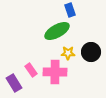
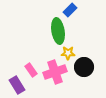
blue rectangle: rotated 64 degrees clockwise
green ellipse: moved 1 px right; rotated 70 degrees counterclockwise
black circle: moved 7 px left, 15 px down
pink cross: rotated 20 degrees counterclockwise
purple rectangle: moved 3 px right, 2 px down
